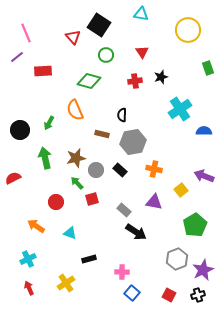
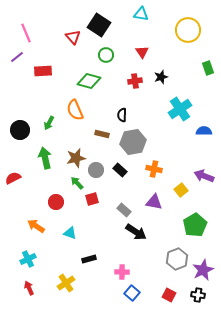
black cross at (198, 295): rotated 24 degrees clockwise
